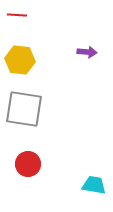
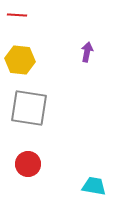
purple arrow: rotated 84 degrees counterclockwise
gray square: moved 5 px right, 1 px up
cyan trapezoid: moved 1 px down
